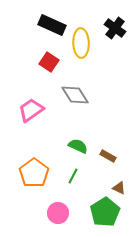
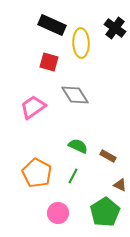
red square: rotated 18 degrees counterclockwise
pink trapezoid: moved 2 px right, 3 px up
orange pentagon: moved 3 px right; rotated 8 degrees counterclockwise
brown triangle: moved 1 px right, 3 px up
